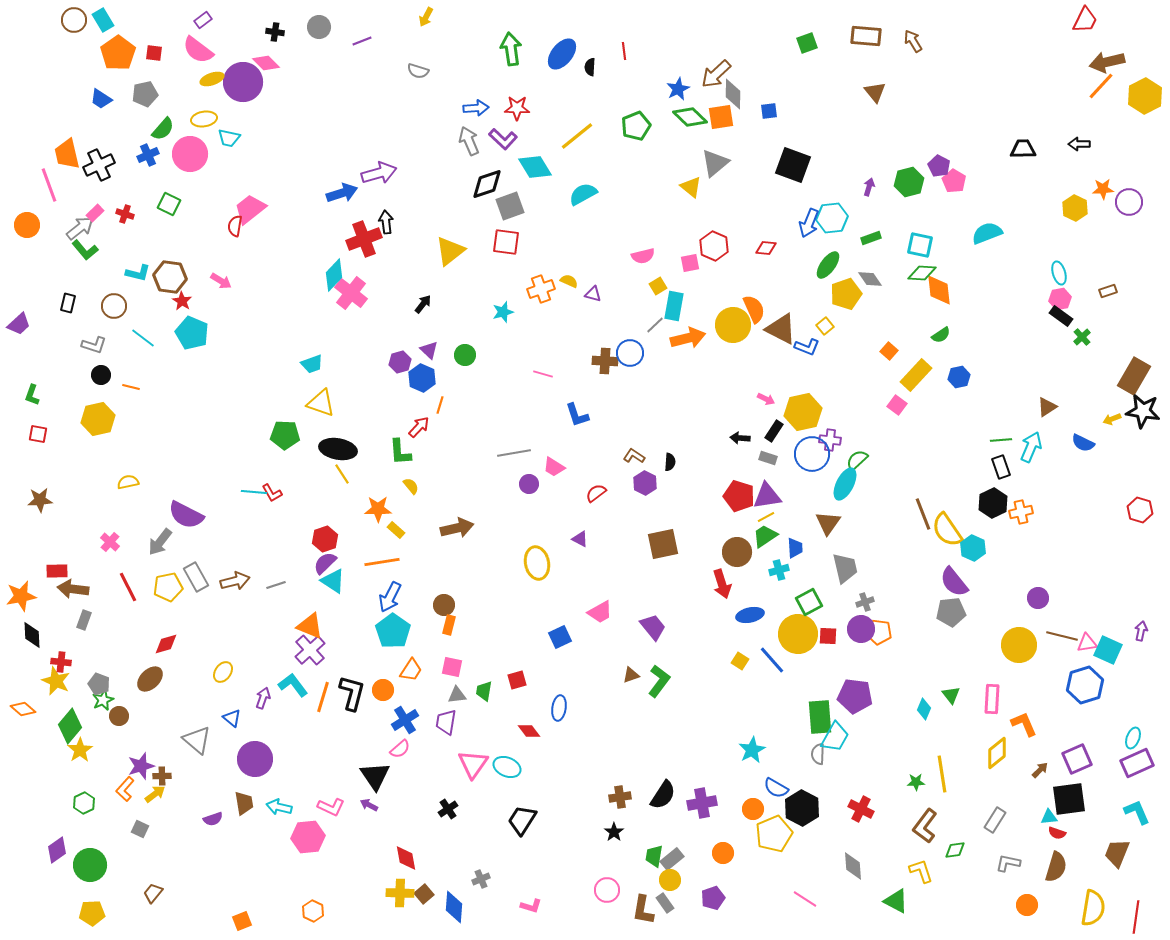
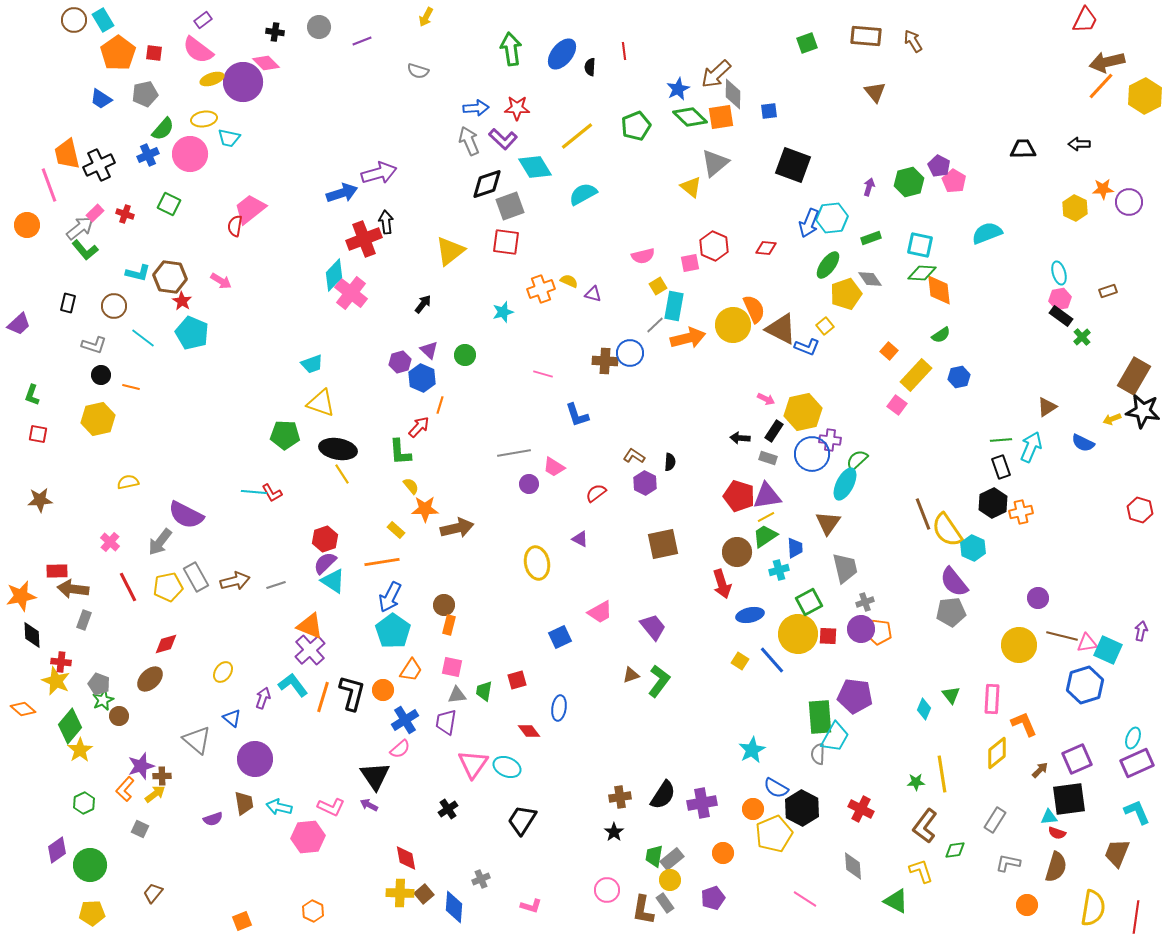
orange star at (378, 509): moved 47 px right
